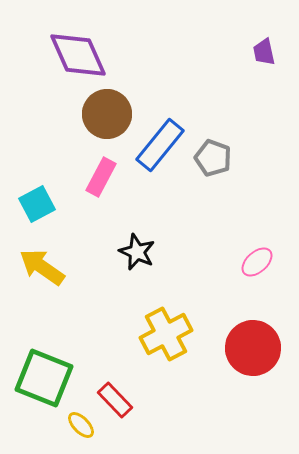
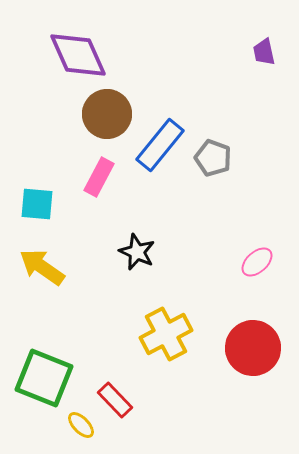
pink rectangle: moved 2 px left
cyan square: rotated 33 degrees clockwise
